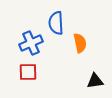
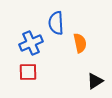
black triangle: rotated 24 degrees counterclockwise
